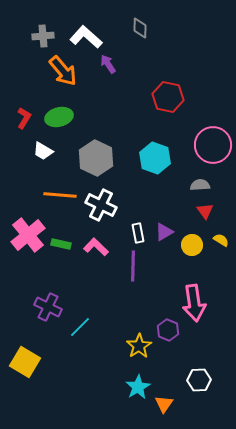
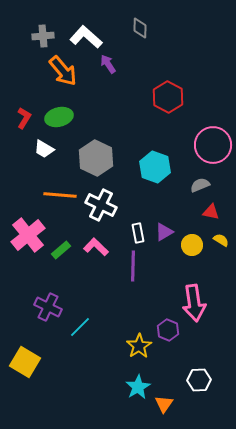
red hexagon: rotated 16 degrees clockwise
white trapezoid: moved 1 px right, 2 px up
cyan hexagon: moved 9 px down
gray semicircle: rotated 18 degrees counterclockwise
red triangle: moved 6 px right, 1 px down; rotated 42 degrees counterclockwise
green rectangle: moved 6 px down; rotated 54 degrees counterclockwise
